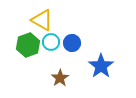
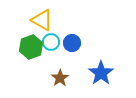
green hexagon: moved 3 px right, 2 px down
blue star: moved 7 px down
